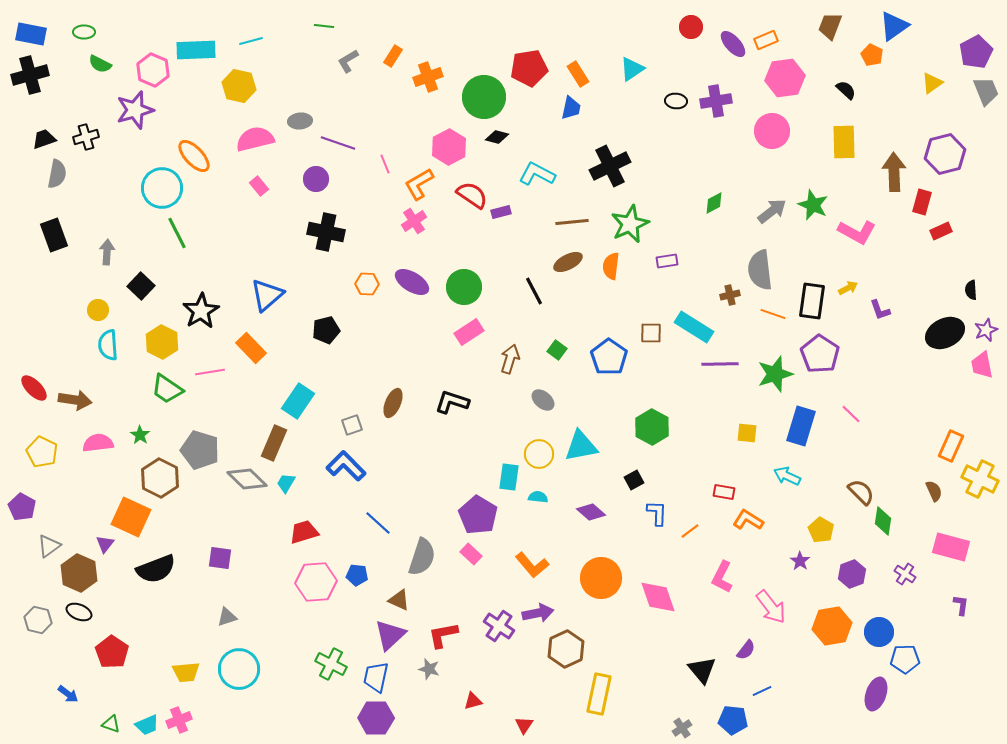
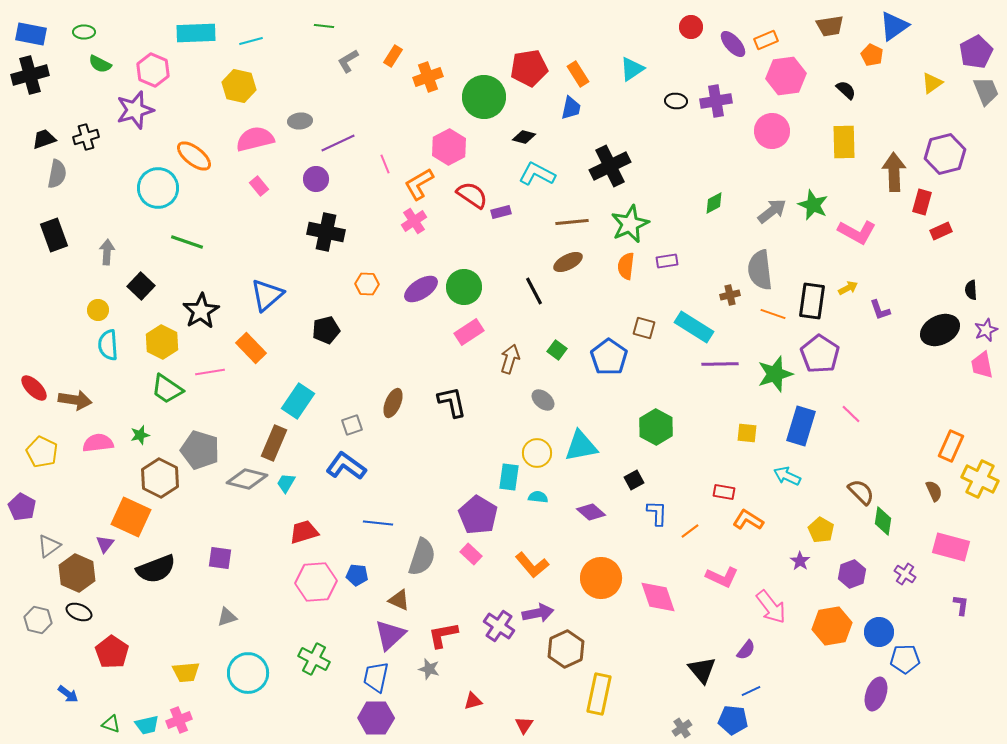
brown trapezoid at (830, 26): rotated 120 degrees counterclockwise
cyan rectangle at (196, 50): moved 17 px up
pink hexagon at (785, 78): moved 1 px right, 2 px up
black diamond at (497, 137): moved 27 px right
purple line at (338, 143): rotated 44 degrees counterclockwise
orange ellipse at (194, 156): rotated 9 degrees counterclockwise
cyan circle at (162, 188): moved 4 px left
green line at (177, 233): moved 10 px right, 9 px down; rotated 44 degrees counterclockwise
orange semicircle at (611, 266): moved 15 px right
purple ellipse at (412, 282): moved 9 px right, 7 px down; rotated 64 degrees counterclockwise
brown square at (651, 333): moved 7 px left, 5 px up; rotated 15 degrees clockwise
black ellipse at (945, 333): moved 5 px left, 3 px up
black L-shape at (452, 402): rotated 60 degrees clockwise
green hexagon at (652, 427): moved 4 px right
green star at (140, 435): rotated 24 degrees clockwise
yellow circle at (539, 454): moved 2 px left, 1 px up
blue L-shape at (346, 466): rotated 9 degrees counterclockwise
gray diamond at (247, 479): rotated 30 degrees counterclockwise
blue line at (378, 523): rotated 36 degrees counterclockwise
brown hexagon at (79, 573): moved 2 px left
pink L-shape at (722, 577): rotated 92 degrees counterclockwise
green cross at (331, 664): moved 17 px left, 5 px up
cyan circle at (239, 669): moved 9 px right, 4 px down
blue line at (762, 691): moved 11 px left
cyan trapezoid at (147, 725): rotated 10 degrees clockwise
